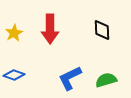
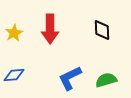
blue diamond: rotated 25 degrees counterclockwise
